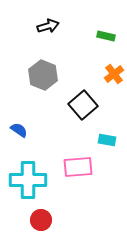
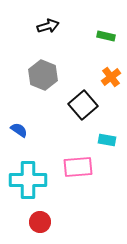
orange cross: moved 3 px left, 3 px down
red circle: moved 1 px left, 2 px down
